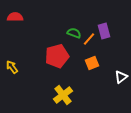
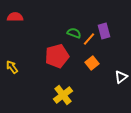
orange square: rotated 16 degrees counterclockwise
